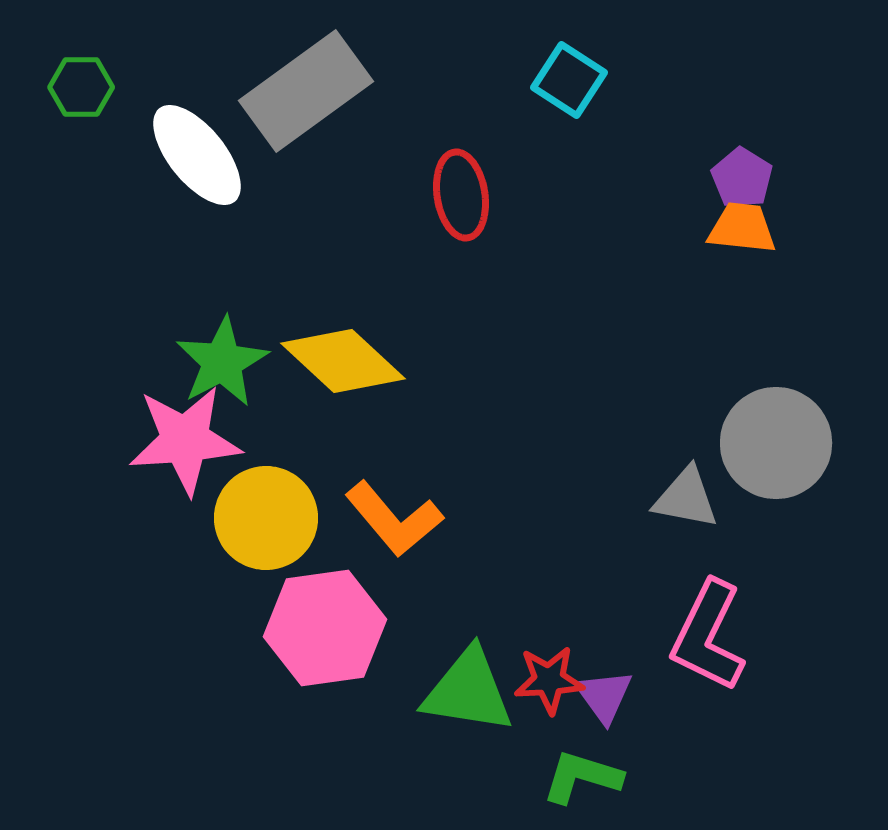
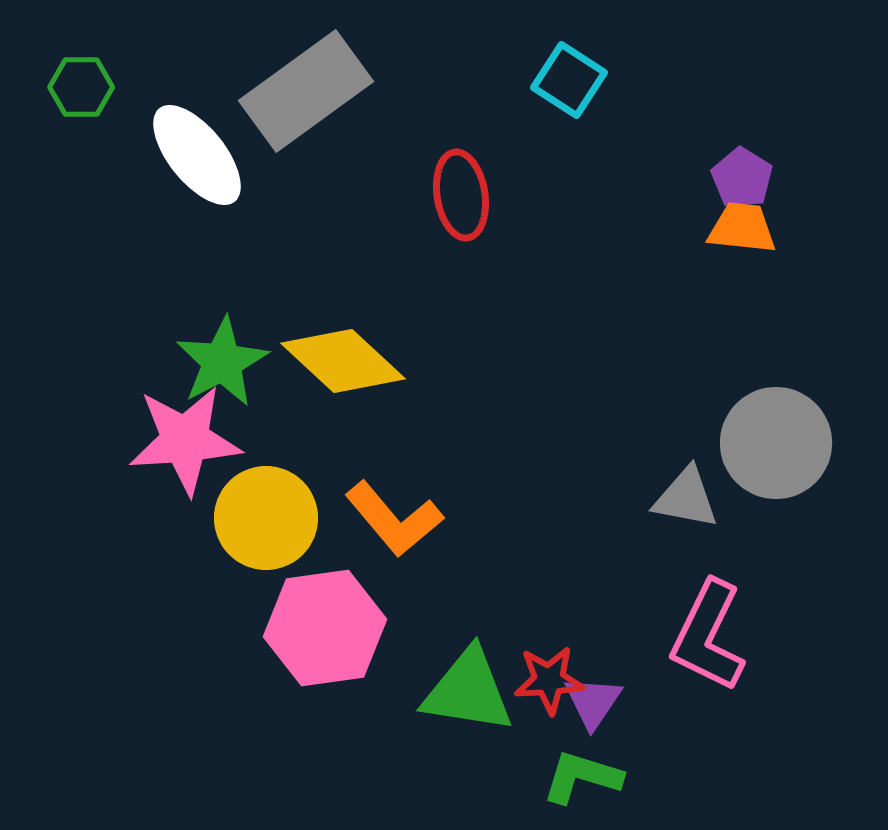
purple triangle: moved 11 px left, 6 px down; rotated 10 degrees clockwise
